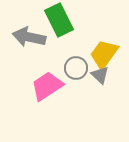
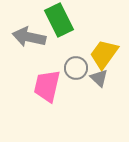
gray triangle: moved 1 px left, 3 px down
pink trapezoid: rotated 44 degrees counterclockwise
